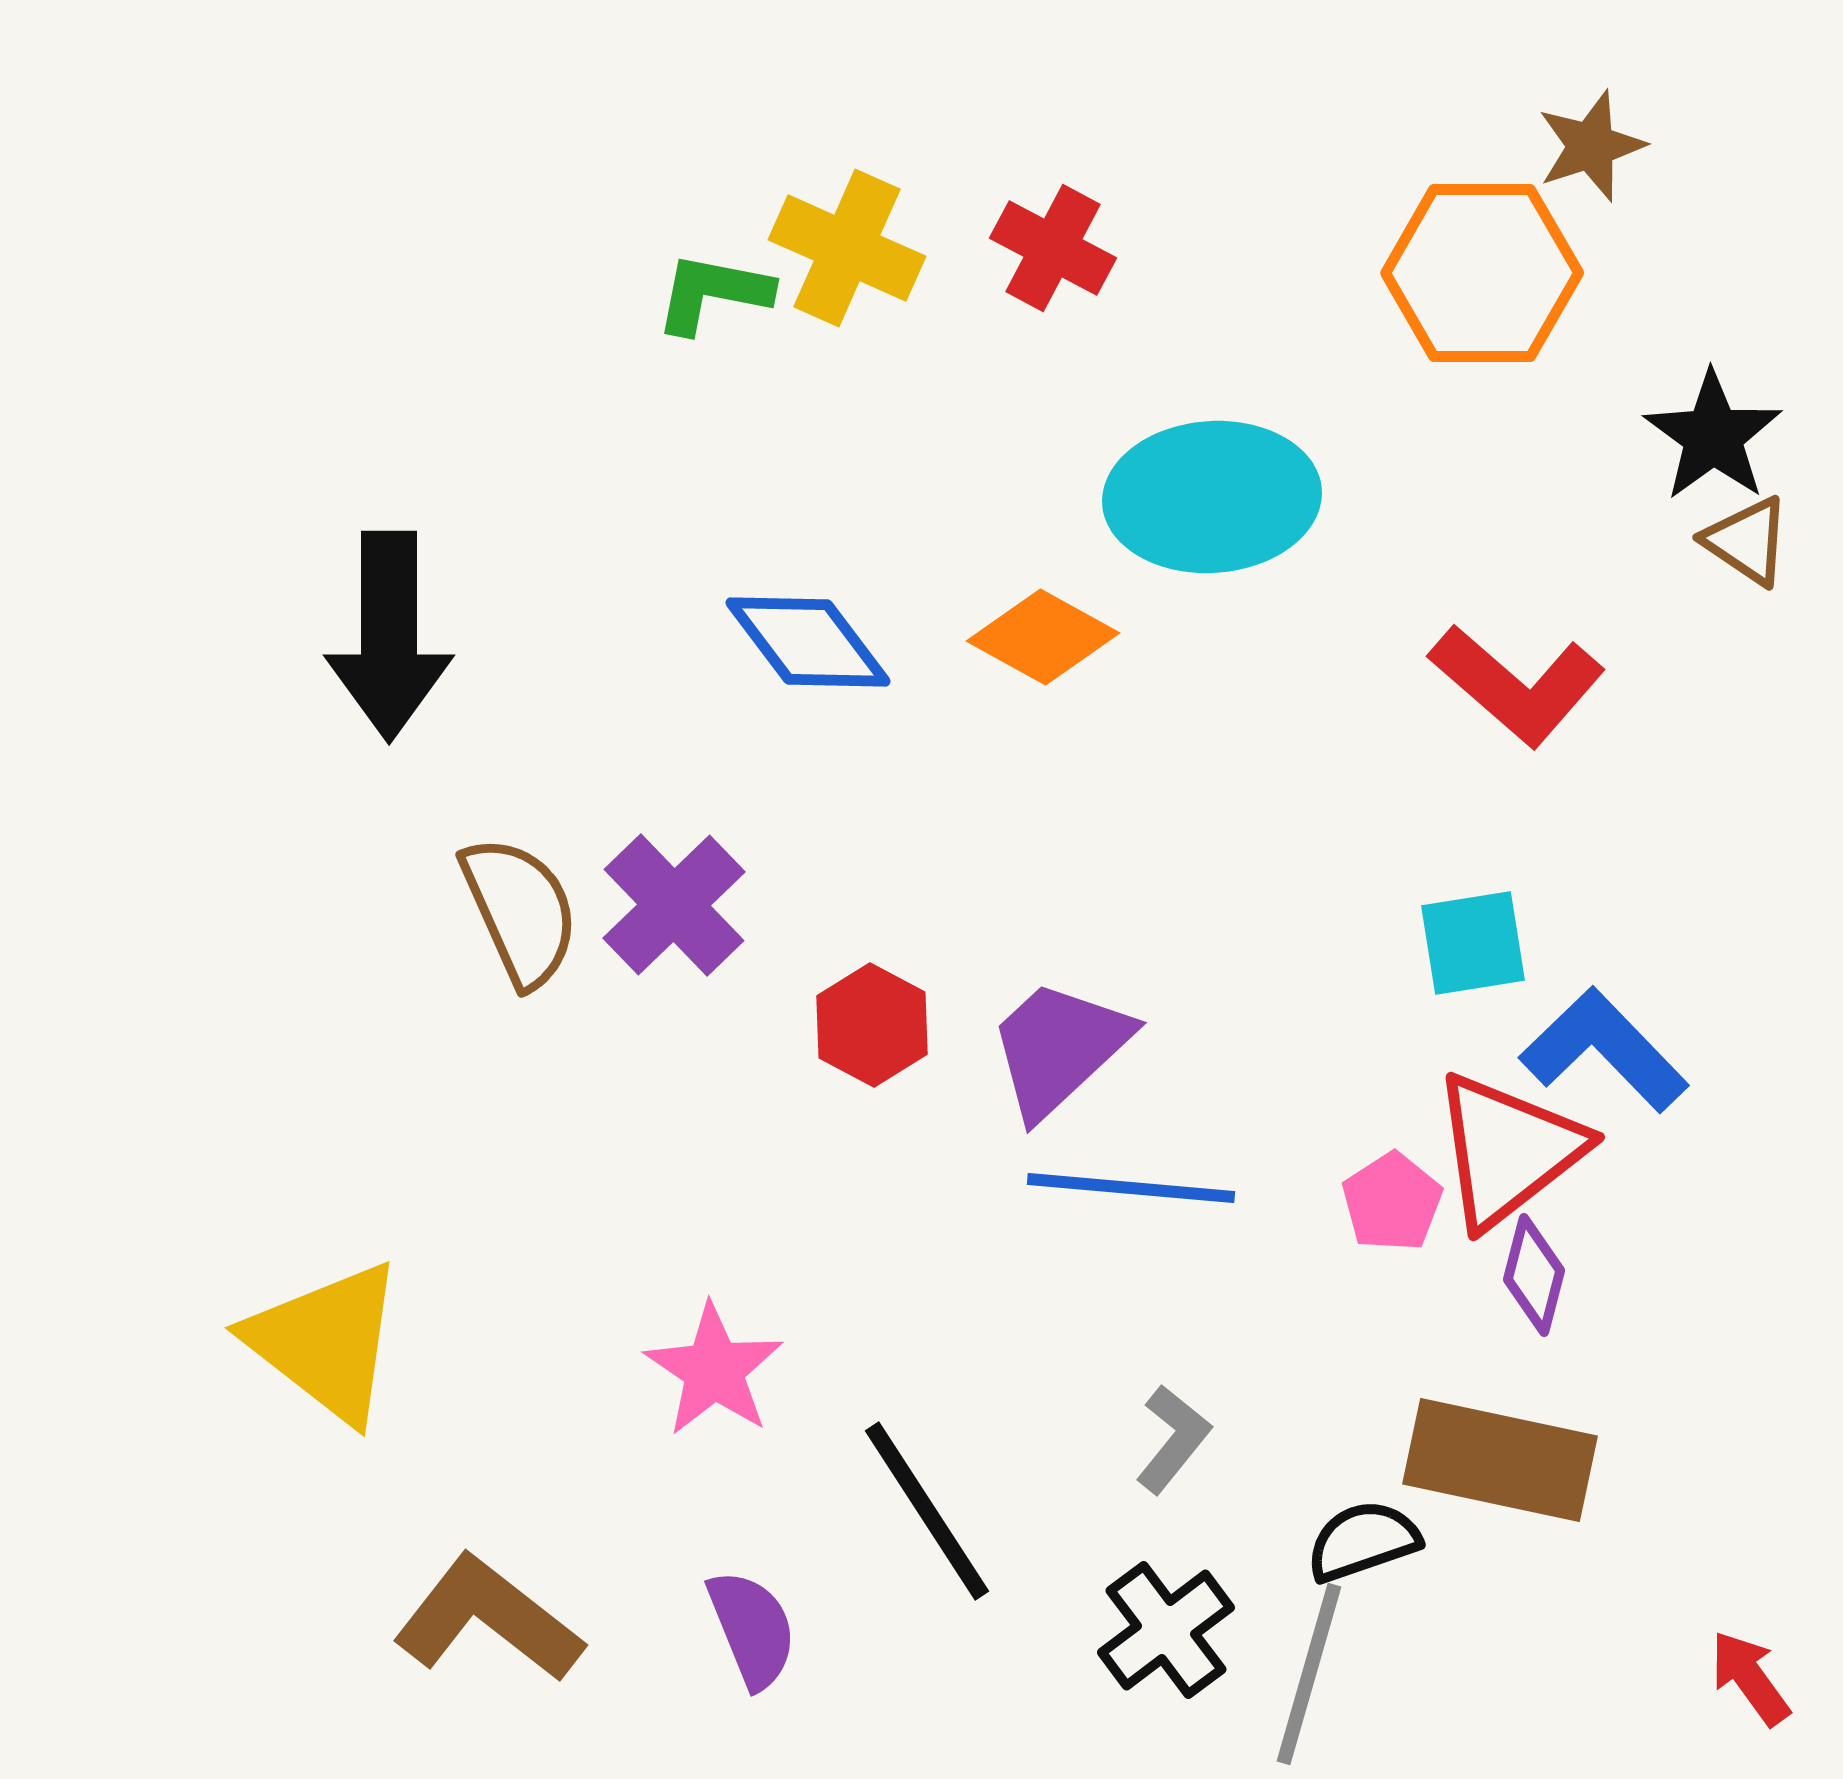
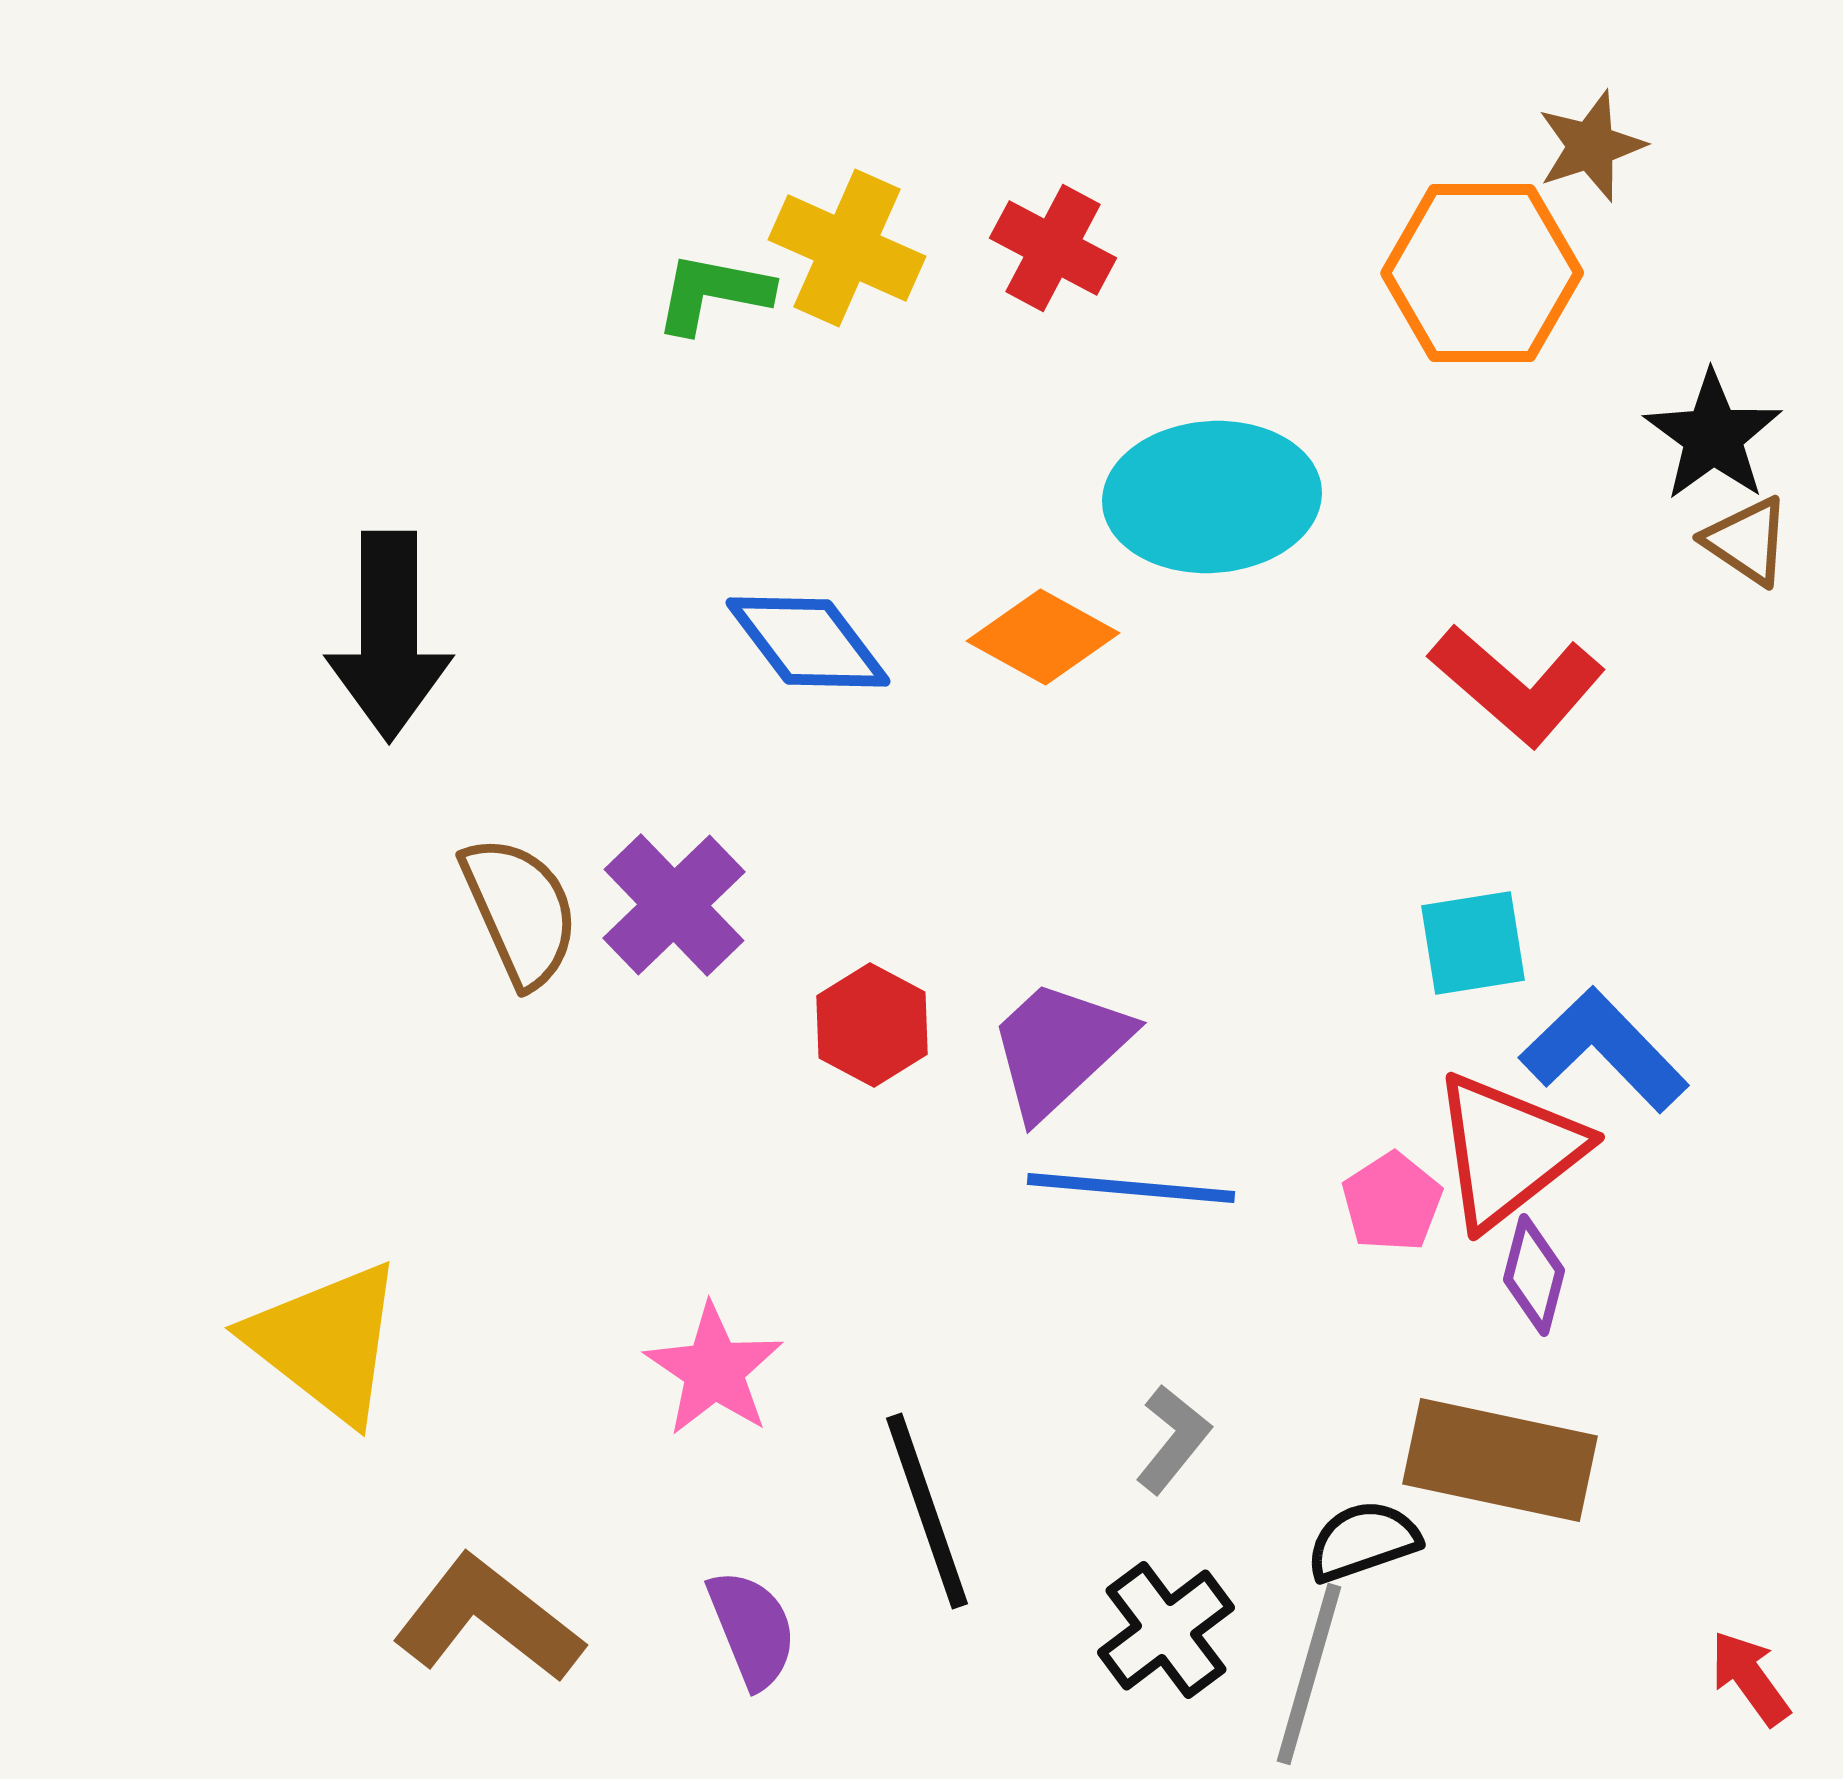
black line: rotated 14 degrees clockwise
